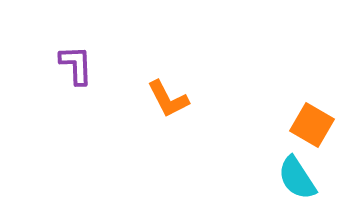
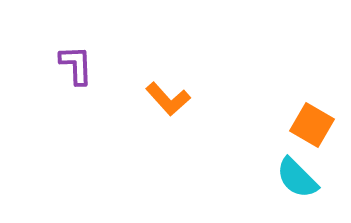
orange L-shape: rotated 15 degrees counterclockwise
cyan semicircle: rotated 12 degrees counterclockwise
